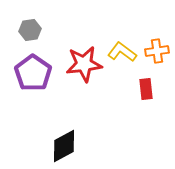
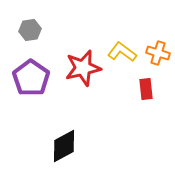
orange cross: moved 1 px right, 2 px down; rotated 25 degrees clockwise
red star: moved 1 px left, 4 px down; rotated 6 degrees counterclockwise
purple pentagon: moved 2 px left, 5 px down
